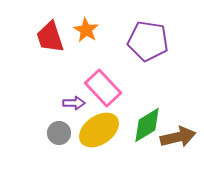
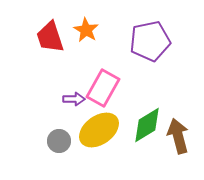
purple pentagon: moved 2 px right; rotated 21 degrees counterclockwise
pink rectangle: rotated 72 degrees clockwise
purple arrow: moved 4 px up
gray circle: moved 8 px down
brown arrow: moved 1 px up; rotated 92 degrees counterclockwise
